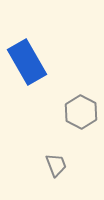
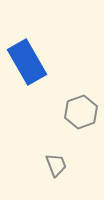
gray hexagon: rotated 12 degrees clockwise
